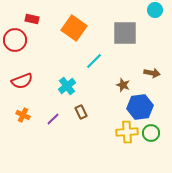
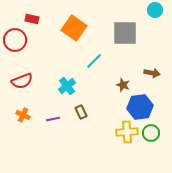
purple line: rotated 32 degrees clockwise
